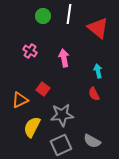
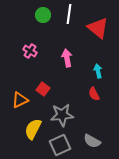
green circle: moved 1 px up
pink arrow: moved 3 px right
yellow semicircle: moved 1 px right, 2 px down
gray square: moved 1 px left
